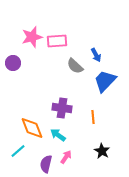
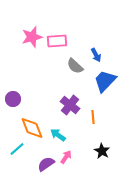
purple circle: moved 36 px down
purple cross: moved 8 px right, 3 px up; rotated 30 degrees clockwise
cyan line: moved 1 px left, 2 px up
purple semicircle: rotated 42 degrees clockwise
